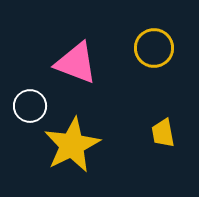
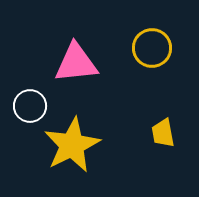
yellow circle: moved 2 px left
pink triangle: rotated 27 degrees counterclockwise
